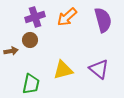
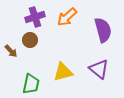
purple semicircle: moved 10 px down
brown arrow: rotated 56 degrees clockwise
yellow triangle: moved 2 px down
